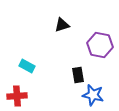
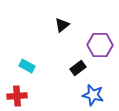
black triangle: rotated 21 degrees counterclockwise
purple hexagon: rotated 10 degrees counterclockwise
black rectangle: moved 7 px up; rotated 63 degrees clockwise
